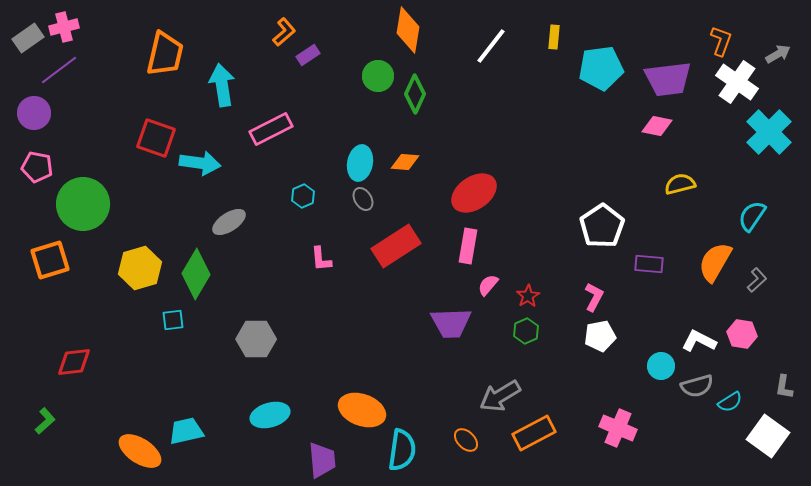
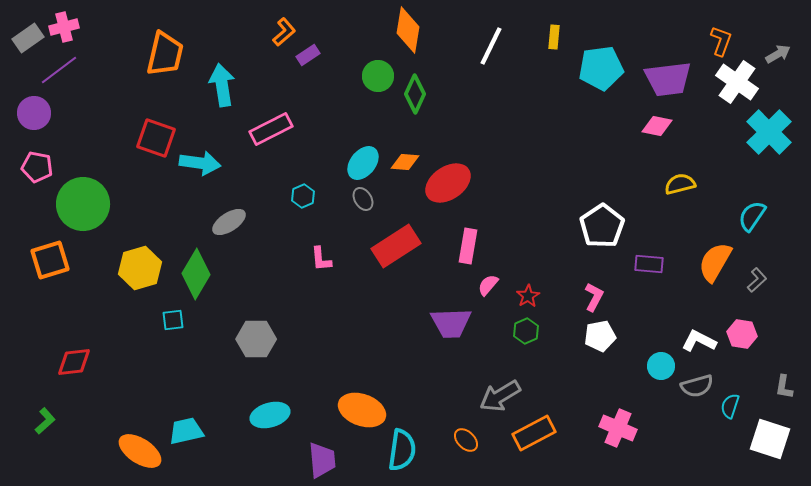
white line at (491, 46): rotated 12 degrees counterclockwise
cyan ellipse at (360, 163): moved 3 px right; rotated 28 degrees clockwise
red ellipse at (474, 193): moved 26 px left, 10 px up
cyan semicircle at (730, 402): moved 4 px down; rotated 140 degrees clockwise
white square at (768, 436): moved 2 px right, 3 px down; rotated 18 degrees counterclockwise
